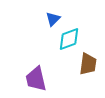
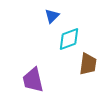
blue triangle: moved 1 px left, 3 px up
purple trapezoid: moved 3 px left, 1 px down
